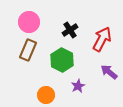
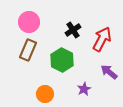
black cross: moved 3 px right
purple star: moved 6 px right, 3 px down
orange circle: moved 1 px left, 1 px up
